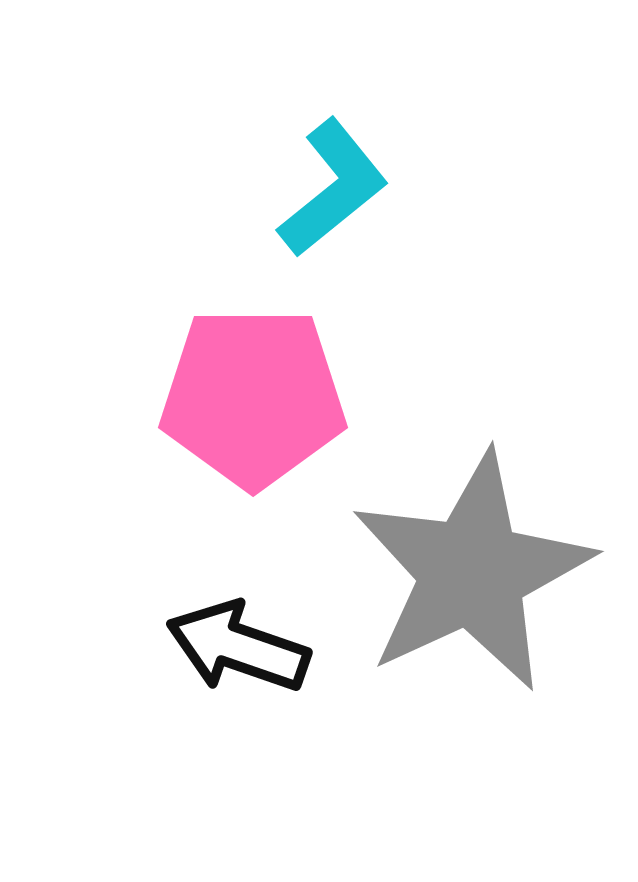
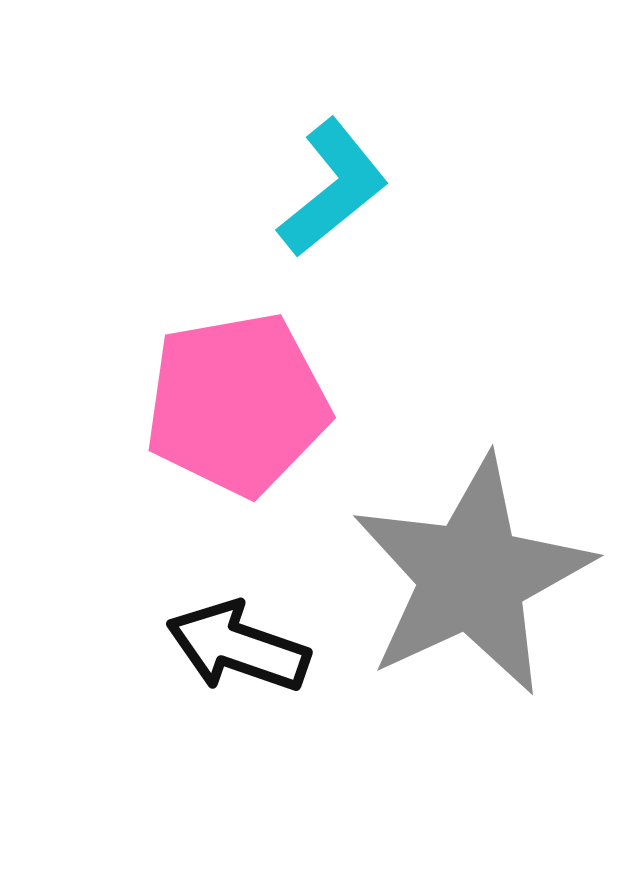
pink pentagon: moved 16 px left, 7 px down; rotated 10 degrees counterclockwise
gray star: moved 4 px down
